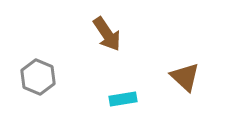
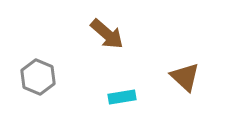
brown arrow: rotated 15 degrees counterclockwise
cyan rectangle: moved 1 px left, 2 px up
